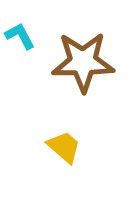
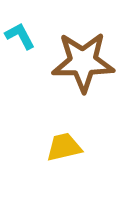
yellow trapezoid: rotated 54 degrees counterclockwise
